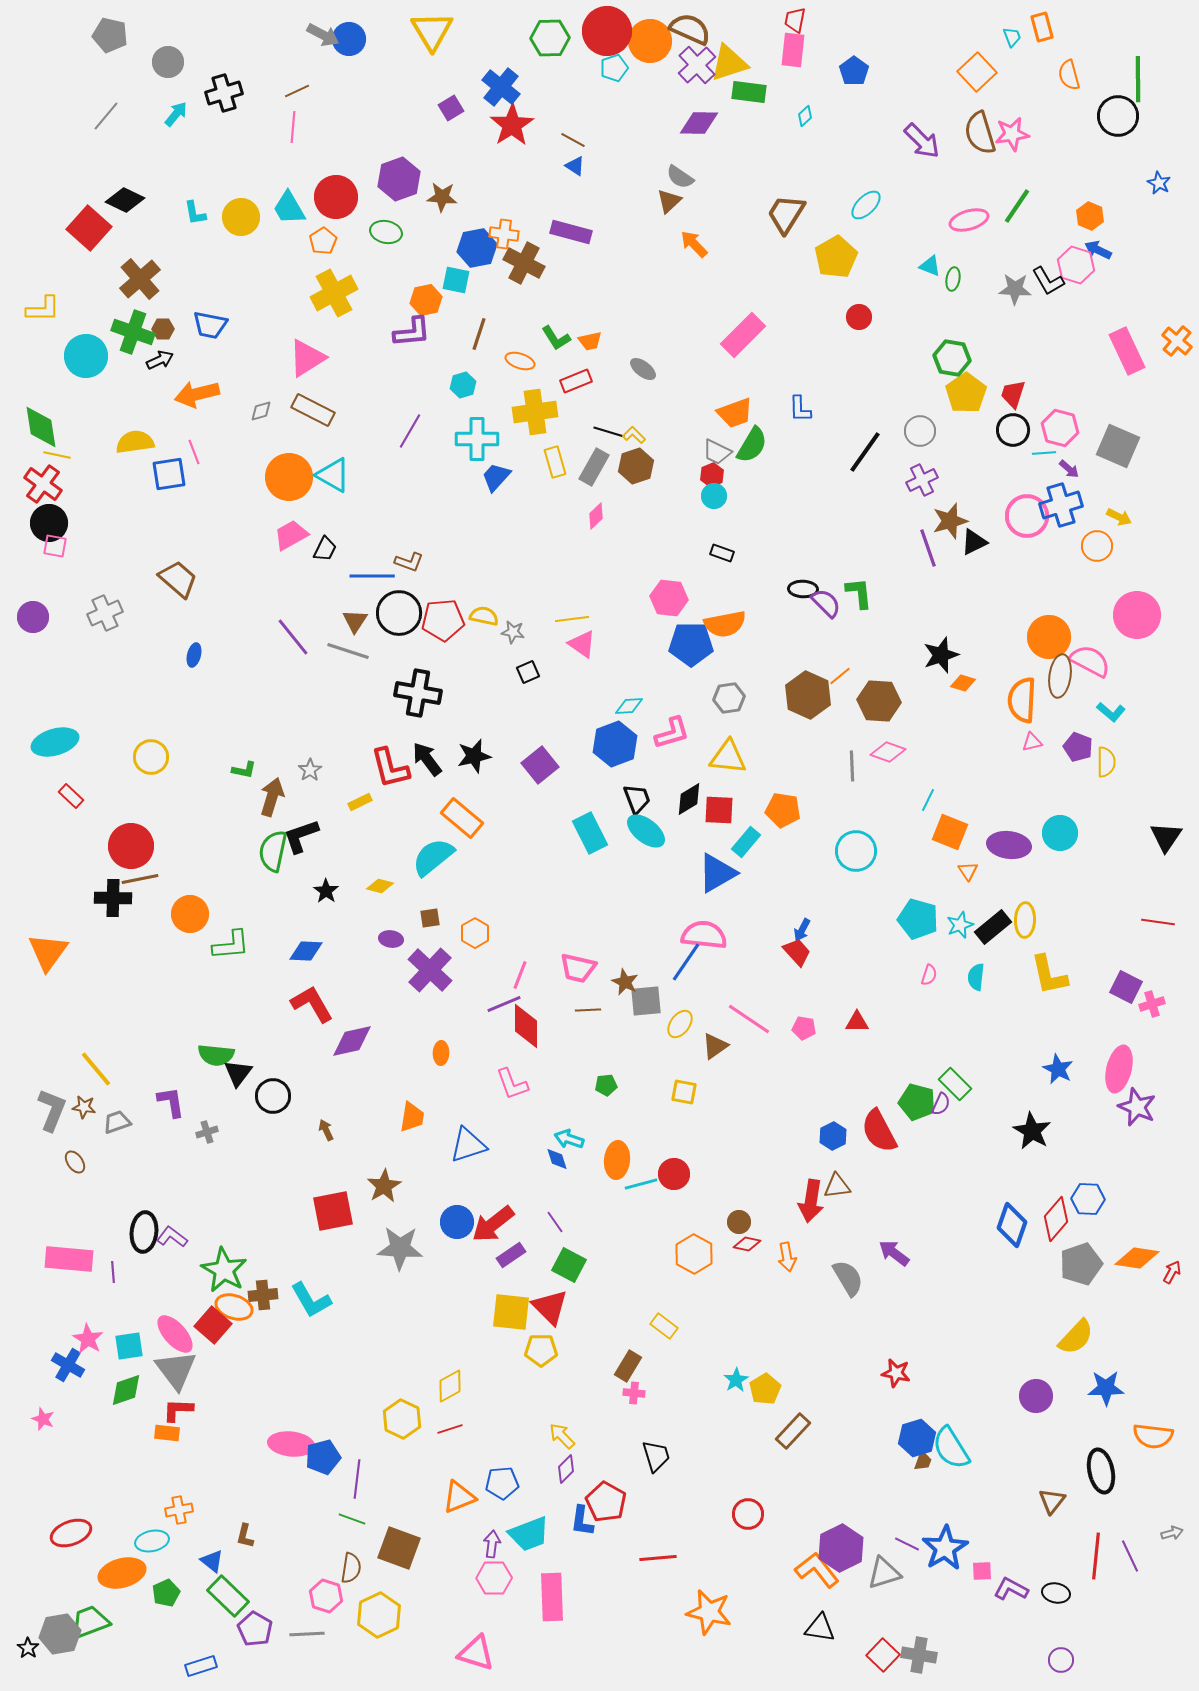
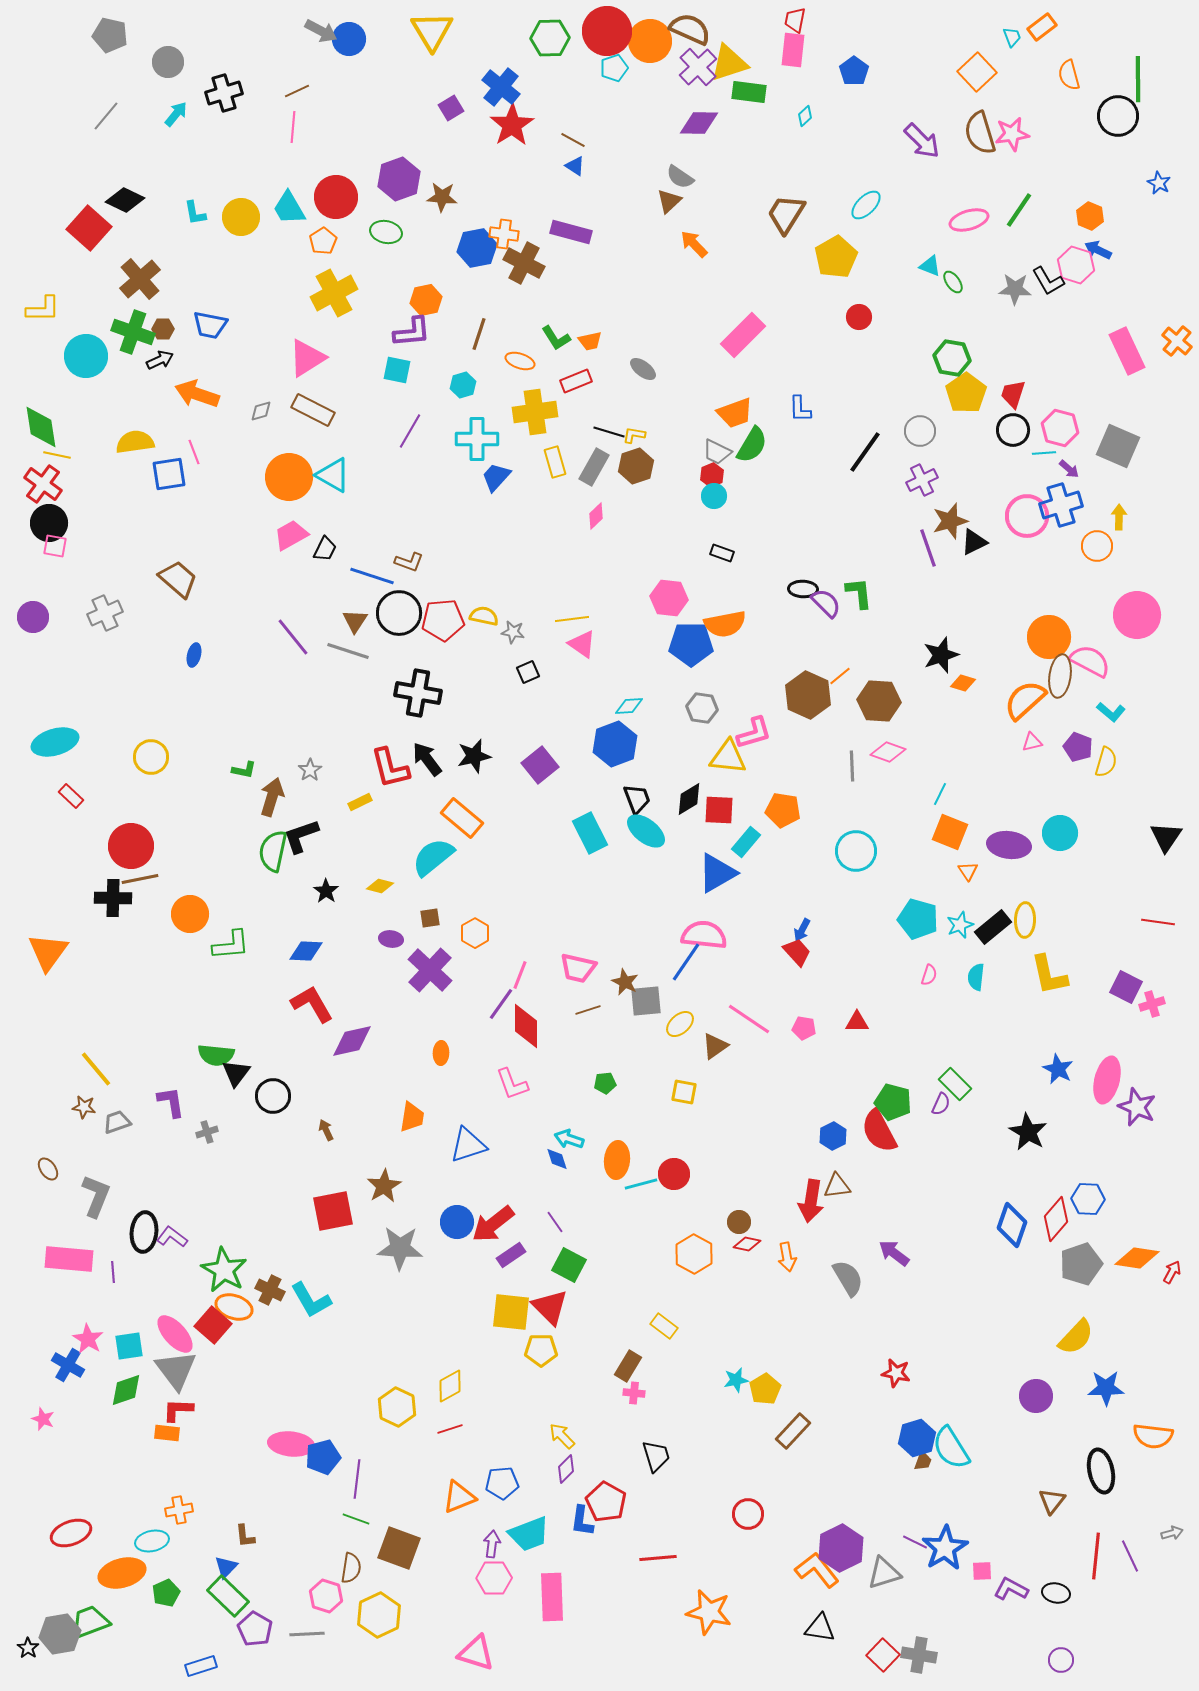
orange rectangle at (1042, 27): rotated 68 degrees clockwise
gray arrow at (323, 35): moved 2 px left, 4 px up
purple cross at (697, 65): moved 1 px right, 2 px down
green line at (1017, 206): moved 2 px right, 4 px down
green ellipse at (953, 279): moved 3 px down; rotated 45 degrees counterclockwise
cyan square at (456, 280): moved 59 px left, 90 px down
orange arrow at (197, 394): rotated 33 degrees clockwise
yellow L-shape at (634, 435): rotated 35 degrees counterclockwise
yellow arrow at (1119, 517): rotated 115 degrees counterclockwise
blue line at (372, 576): rotated 18 degrees clockwise
gray hexagon at (729, 698): moved 27 px left, 10 px down; rotated 16 degrees clockwise
orange semicircle at (1022, 700): moved 3 px right; rotated 45 degrees clockwise
pink L-shape at (672, 733): moved 82 px right
yellow semicircle at (1106, 762): rotated 16 degrees clockwise
cyan line at (928, 800): moved 12 px right, 6 px up
purple line at (504, 1004): moved 3 px left; rotated 32 degrees counterclockwise
brown line at (588, 1010): rotated 15 degrees counterclockwise
yellow ellipse at (680, 1024): rotated 12 degrees clockwise
pink ellipse at (1119, 1069): moved 12 px left, 11 px down
black triangle at (238, 1073): moved 2 px left
green pentagon at (606, 1085): moved 1 px left, 2 px up
green pentagon at (917, 1102): moved 24 px left
gray L-shape at (52, 1110): moved 44 px right, 86 px down
black star at (1032, 1131): moved 4 px left, 1 px down
brown ellipse at (75, 1162): moved 27 px left, 7 px down
brown cross at (263, 1295): moved 7 px right, 5 px up; rotated 32 degrees clockwise
cyan star at (736, 1380): rotated 20 degrees clockwise
yellow hexagon at (402, 1419): moved 5 px left, 12 px up
green line at (352, 1519): moved 4 px right
brown L-shape at (245, 1536): rotated 20 degrees counterclockwise
purple line at (907, 1544): moved 8 px right, 2 px up
blue triangle at (212, 1561): moved 14 px right, 6 px down; rotated 35 degrees clockwise
